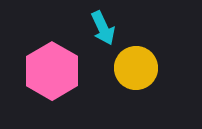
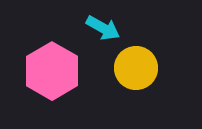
cyan arrow: rotated 36 degrees counterclockwise
